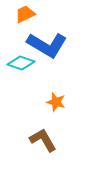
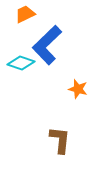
blue L-shape: rotated 105 degrees clockwise
orange star: moved 22 px right, 13 px up
brown L-shape: moved 17 px right; rotated 36 degrees clockwise
